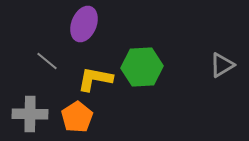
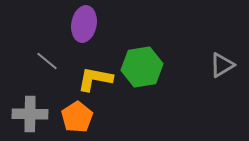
purple ellipse: rotated 12 degrees counterclockwise
green hexagon: rotated 6 degrees counterclockwise
